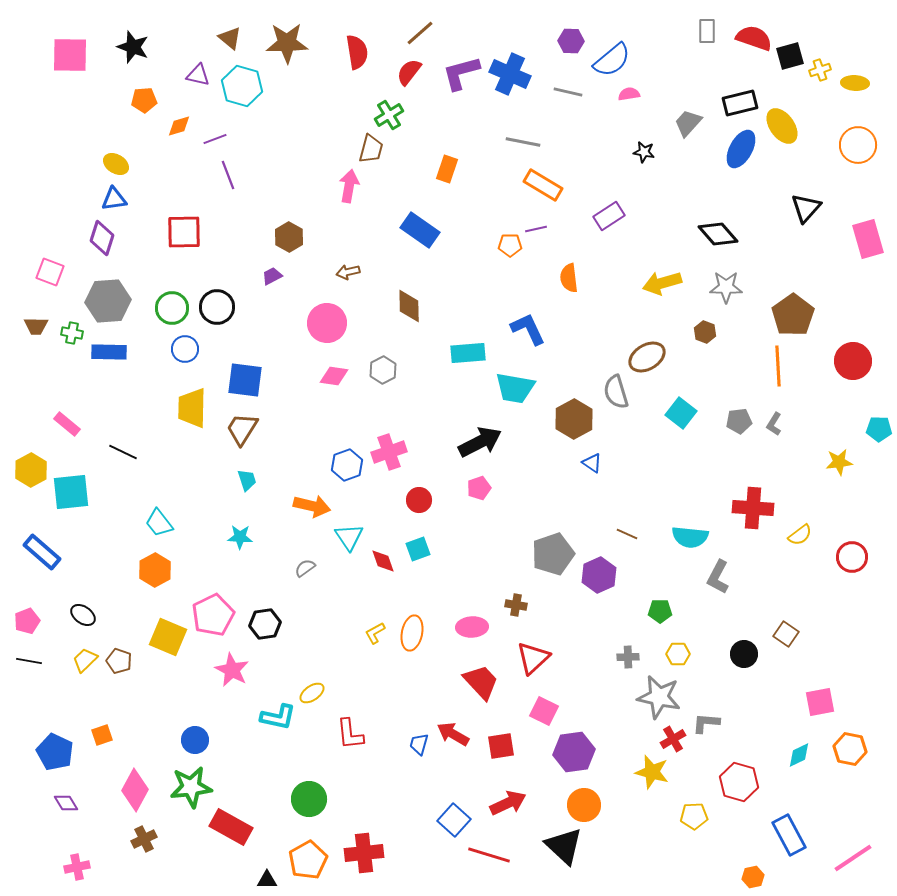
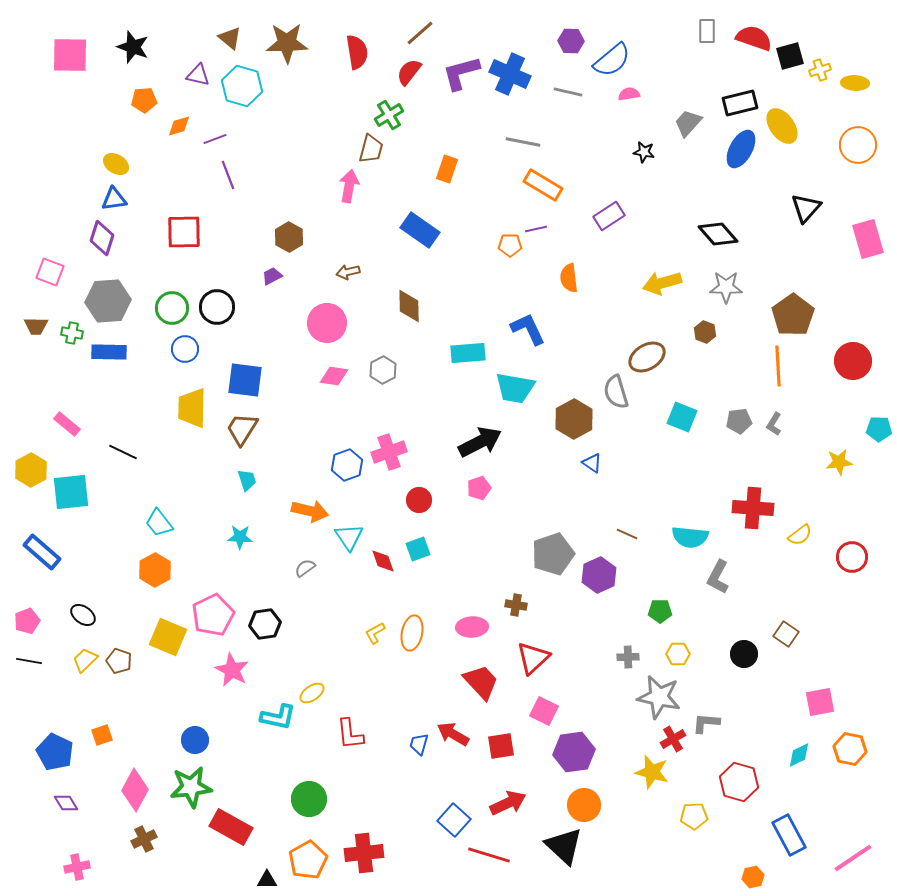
cyan square at (681, 413): moved 1 px right, 4 px down; rotated 16 degrees counterclockwise
orange arrow at (312, 506): moved 2 px left, 5 px down
